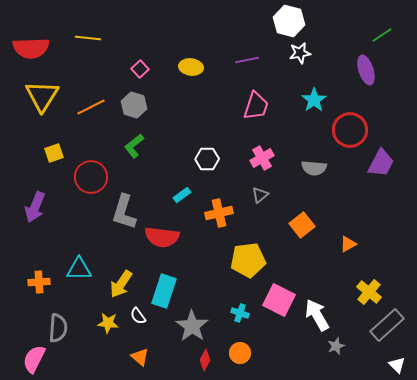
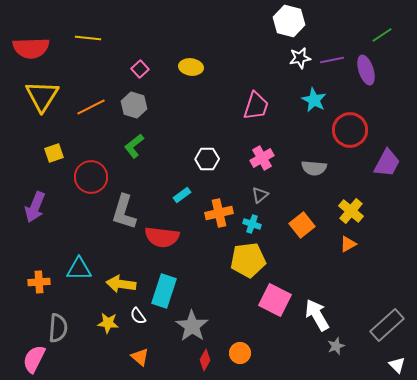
white star at (300, 53): moved 5 px down
purple line at (247, 60): moved 85 px right
cyan star at (314, 100): rotated 10 degrees counterclockwise
purple trapezoid at (381, 163): moved 6 px right
yellow arrow at (121, 284): rotated 64 degrees clockwise
yellow cross at (369, 292): moved 18 px left, 81 px up
pink square at (279, 300): moved 4 px left
cyan cross at (240, 313): moved 12 px right, 89 px up
